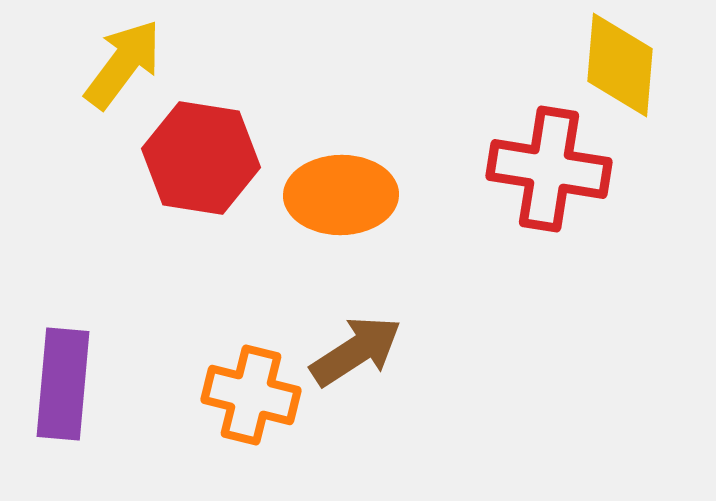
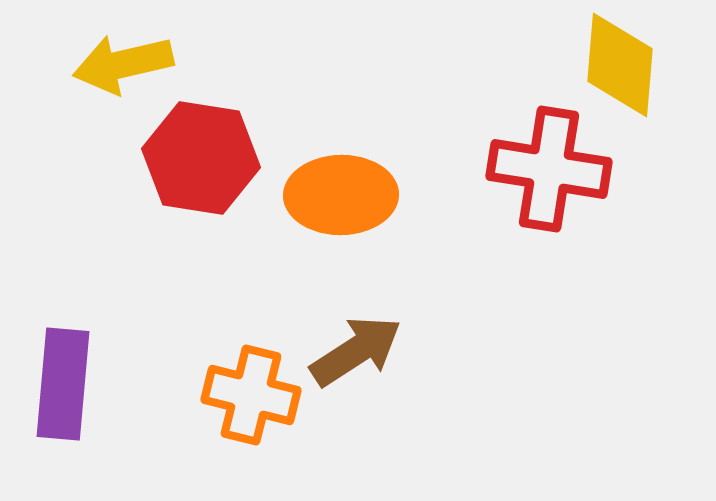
yellow arrow: rotated 140 degrees counterclockwise
